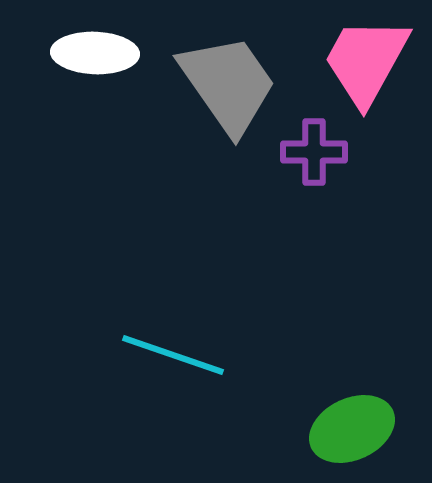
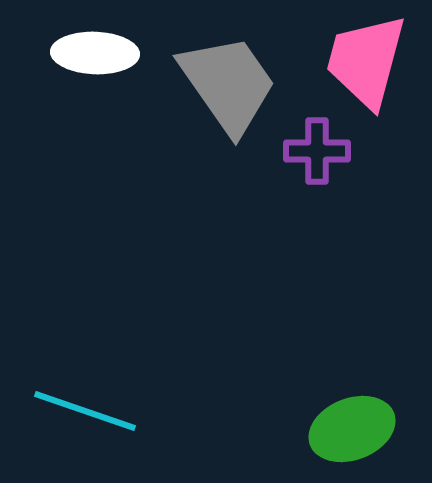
pink trapezoid: rotated 14 degrees counterclockwise
purple cross: moved 3 px right, 1 px up
cyan line: moved 88 px left, 56 px down
green ellipse: rotated 4 degrees clockwise
